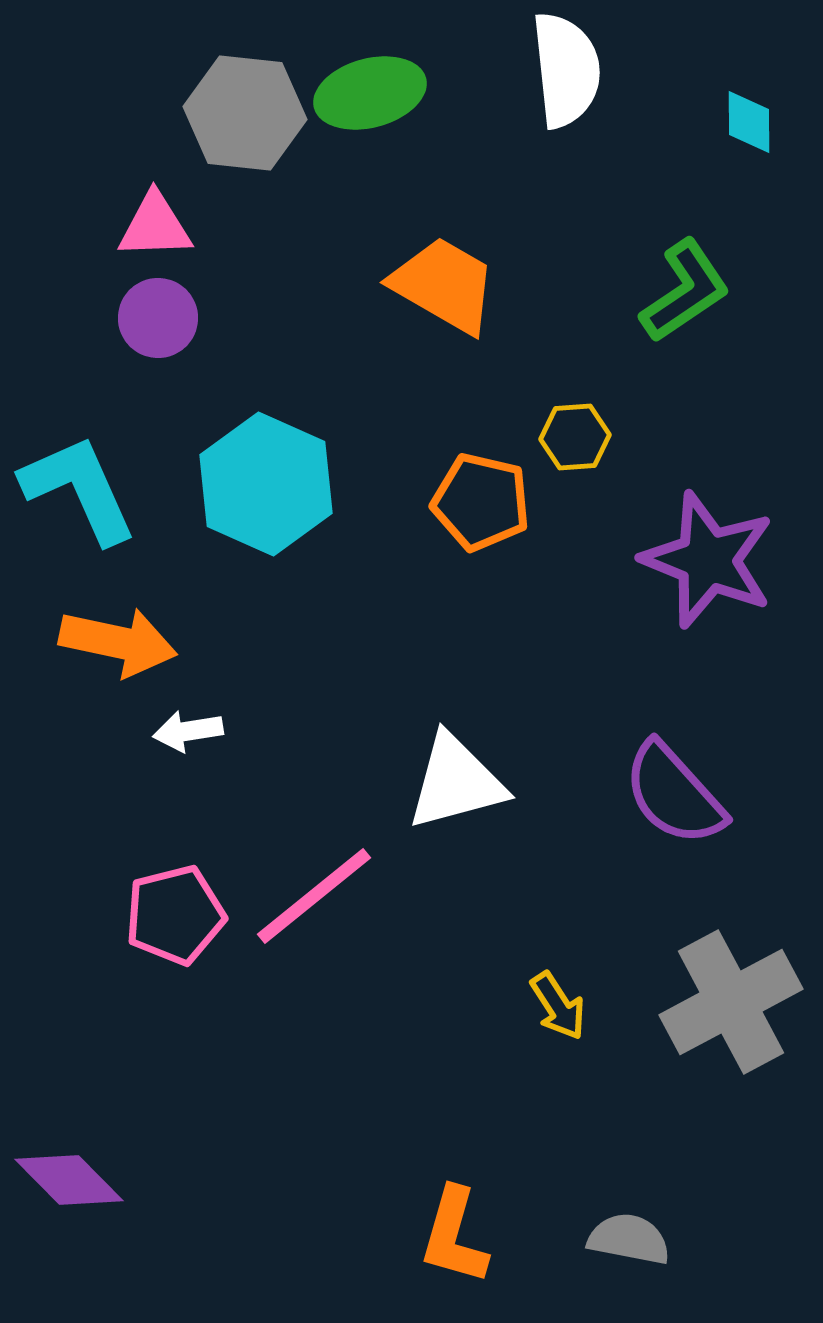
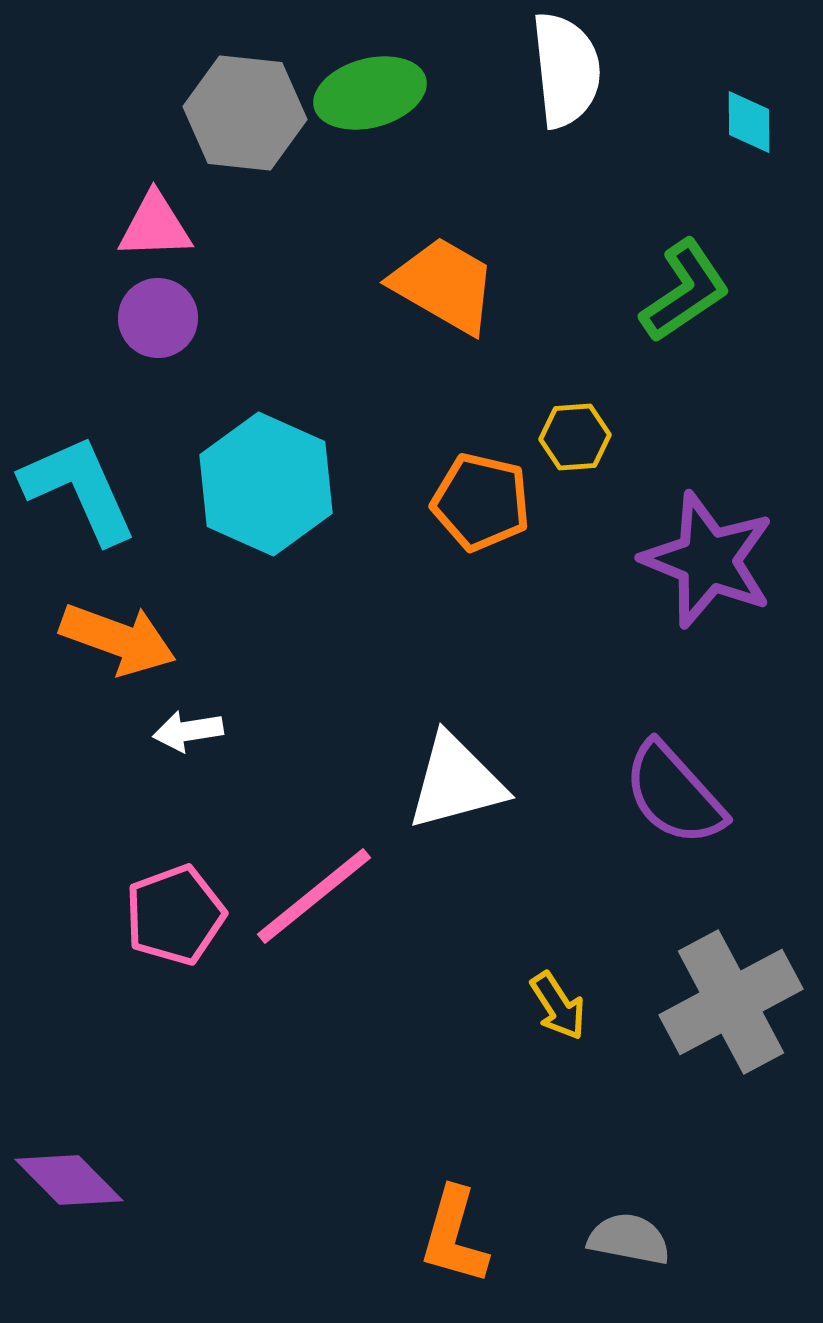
orange arrow: moved 3 px up; rotated 8 degrees clockwise
pink pentagon: rotated 6 degrees counterclockwise
